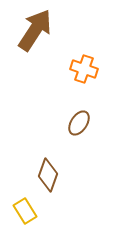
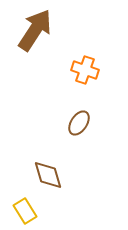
orange cross: moved 1 px right, 1 px down
brown diamond: rotated 36 degrees counterclockwise
